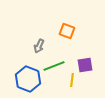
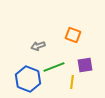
orange square: moved 6 px right, 4 px down
gray arrow: moved 1 px left; rotated 48 degrees clockwise
green line: moved 1 px down
yellow line: moved 2 px down
